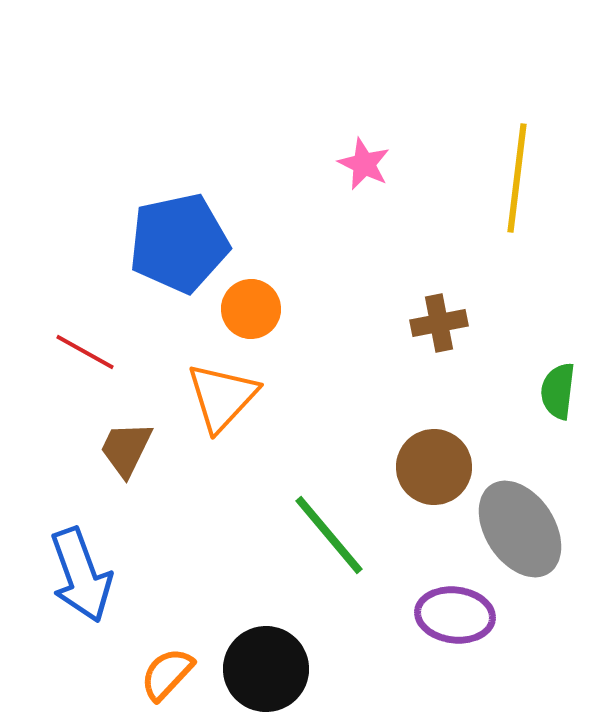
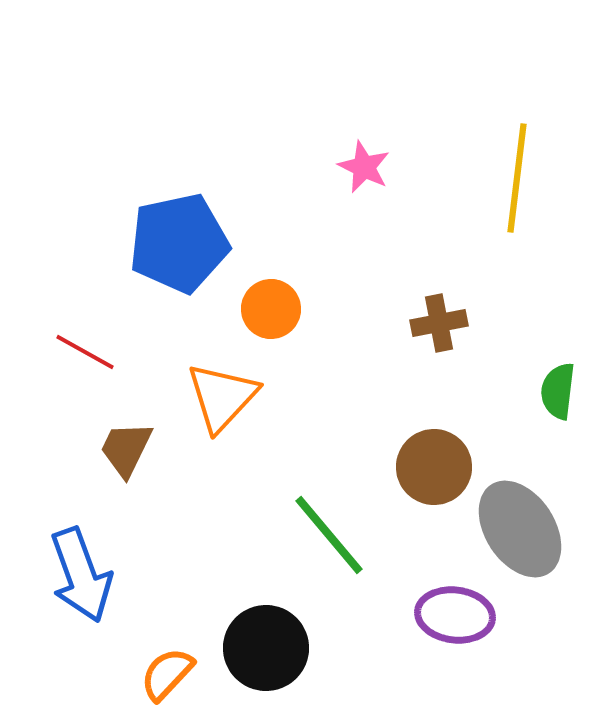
pink star: moved 3 px down
orange circle: moved 20 px right
black circle: moved 21 px up
